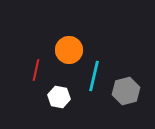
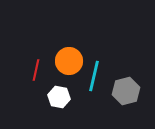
orange circle: moved 11 px down
